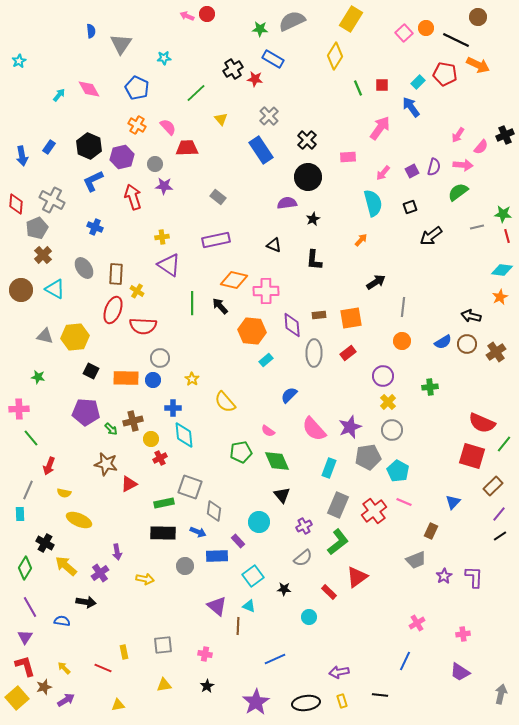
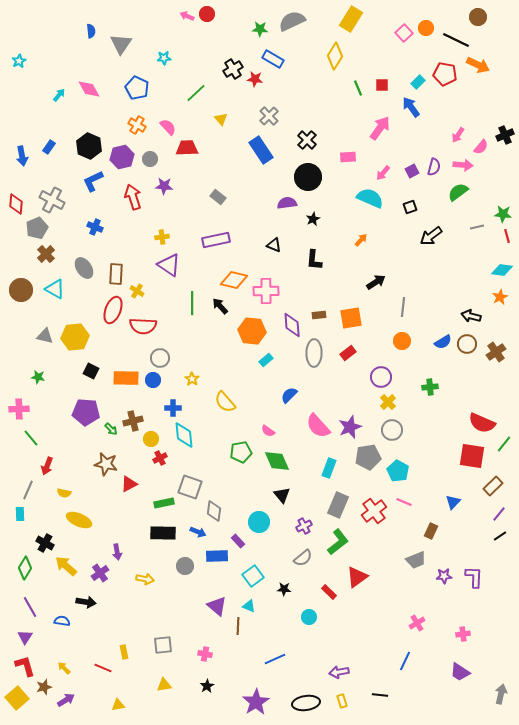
gray circle at (155, 164): moved 5 px left, 5 px up
cyan semicircle at (373, 203): moved 3 px left, 5 px up; rotated 52 degrees counterclockwise
brown cross at (43, 255): moved 3 px right, 1 px up
purple circle at (383, 376): moved 2 px left, 1 px down
pink semicircle at (314, 429): moved 4 px right, 3 px up
red square at (472, 456): rotated 8 degrees counterclockwise
red arrow at (49, 466): moved 2 px left
purple star at (444, 576): rotated 28 degrees clockwise
